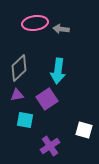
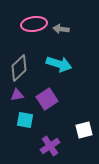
pink ellipse: moved 1 px left, 1 px down
cyan arrow: moved 1 px right, 7 px up; rotated 80 degrees counterclockwise
white square: rotated 30 degrees counterclockwise
